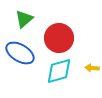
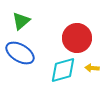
green triangle: moved 3 px left, 2 px down
red circle: moved 18 px right
cyan diamond: moved 4 px right, 1 px up
